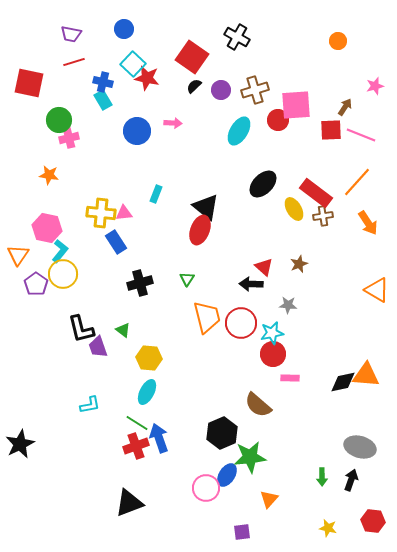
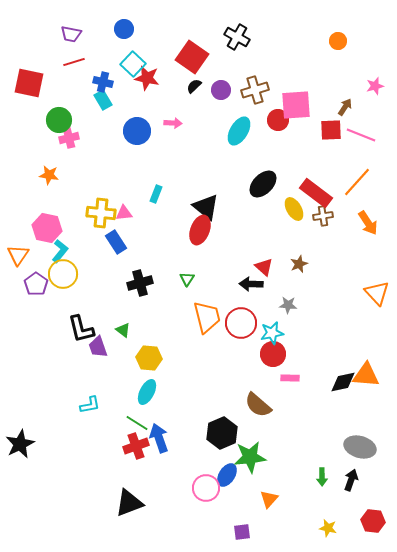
orange triangle at (377, 290): moved 3 px down; rotated 16 degrees clockwise
